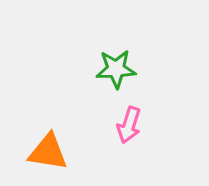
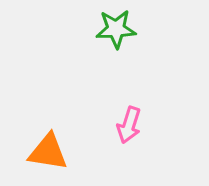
green star: moved 40 px up
